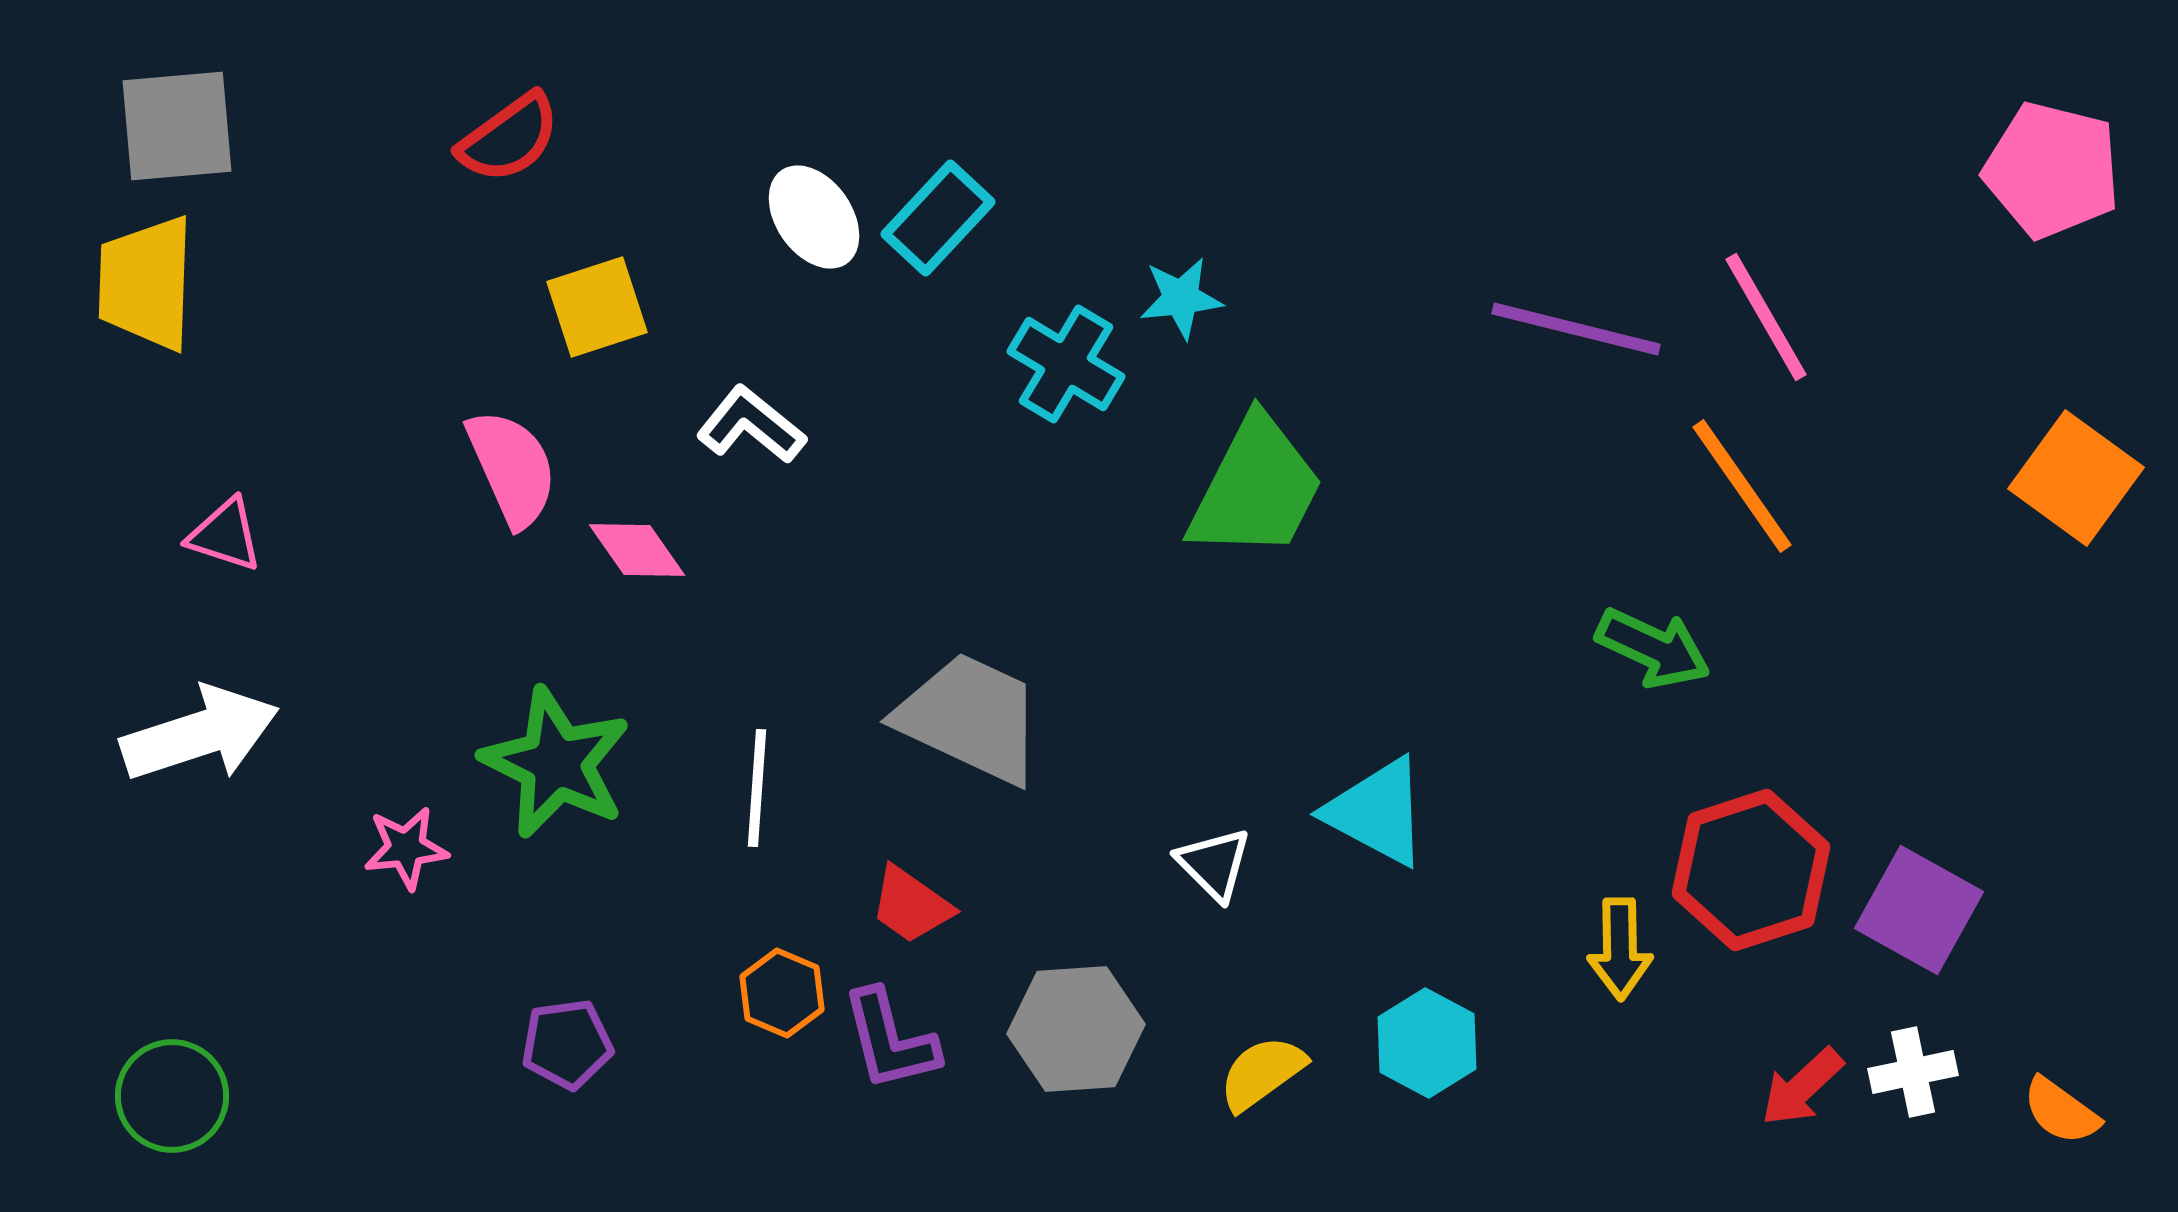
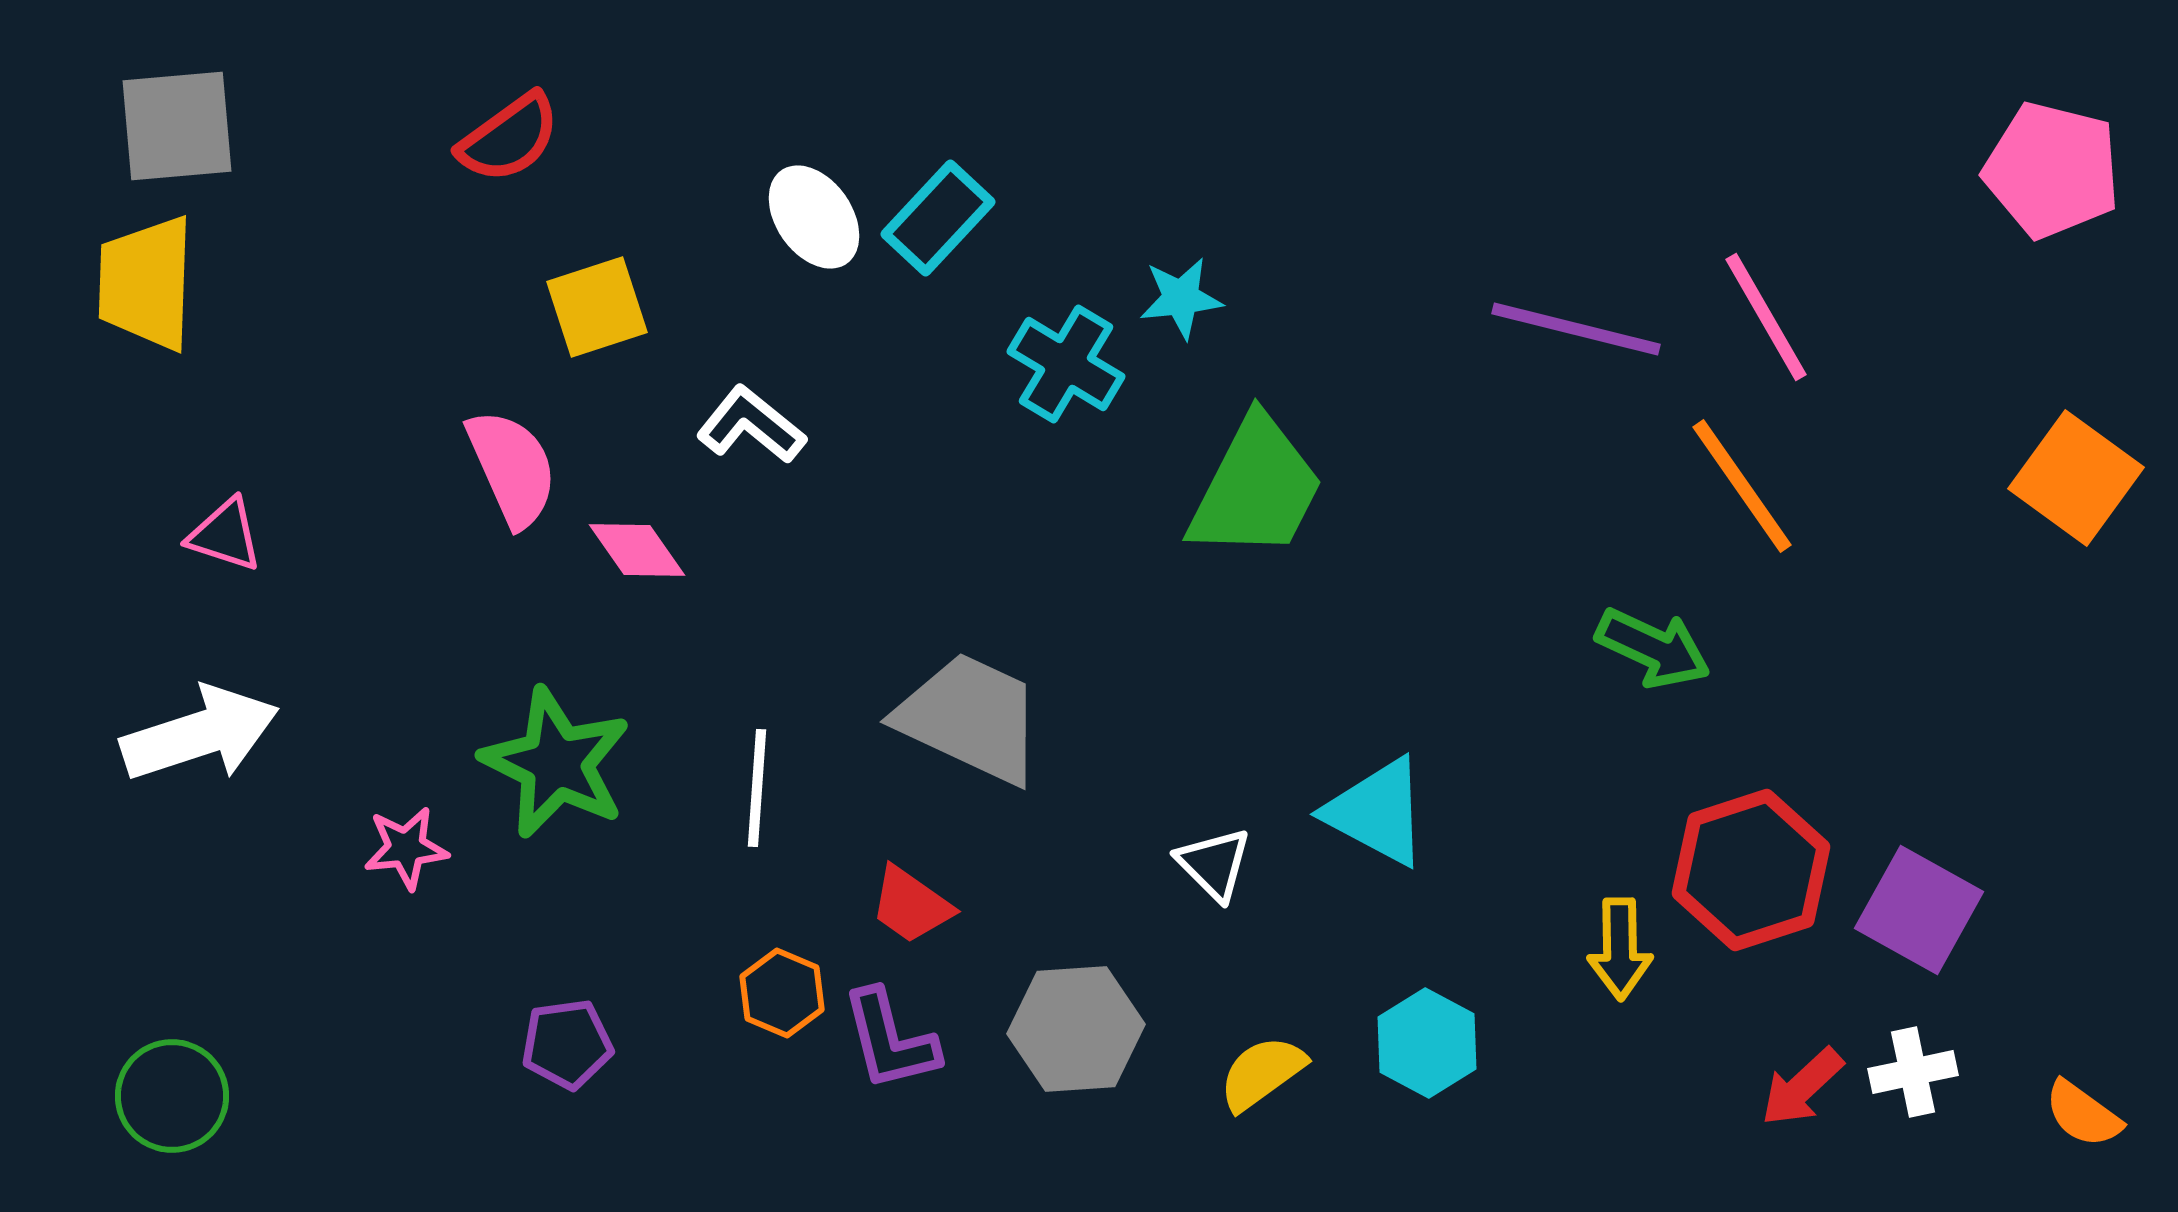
orange semicircle: moved 22 px right, 3 px down
